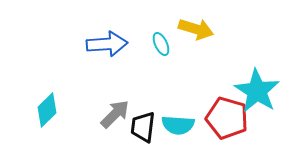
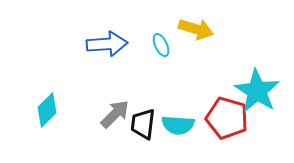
cyan ellipse: moved 1 px down
black trapezoid: moved 3 px up
